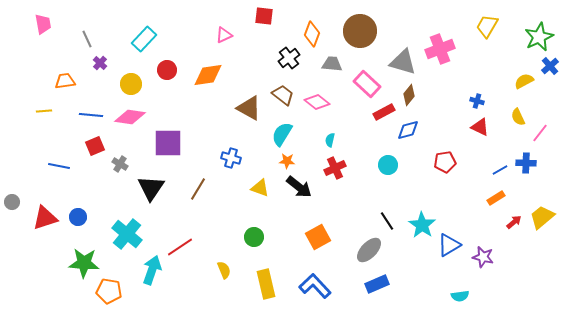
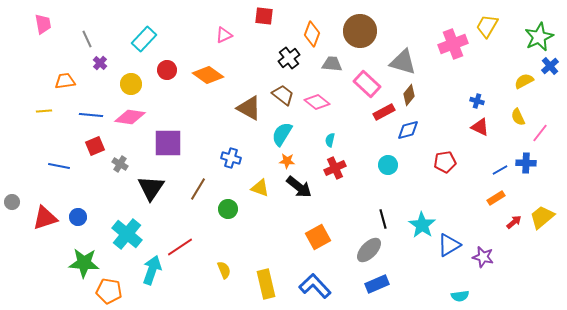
pink cross at (440, 49): moved 13 px right, 5 px up
orange diamond at (208, 75): rotated 44 degrees clockwise
black line at (387, 221): moved 4 px left, 2 px up; rotated 18 degrees clockwise
green circle at (254, 237): moved 26 px left, 28 px up
